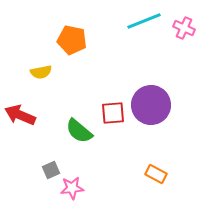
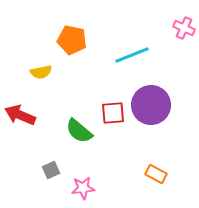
cyan line: moved 12 px left, 34 px down
pink star: moved 11 px right
